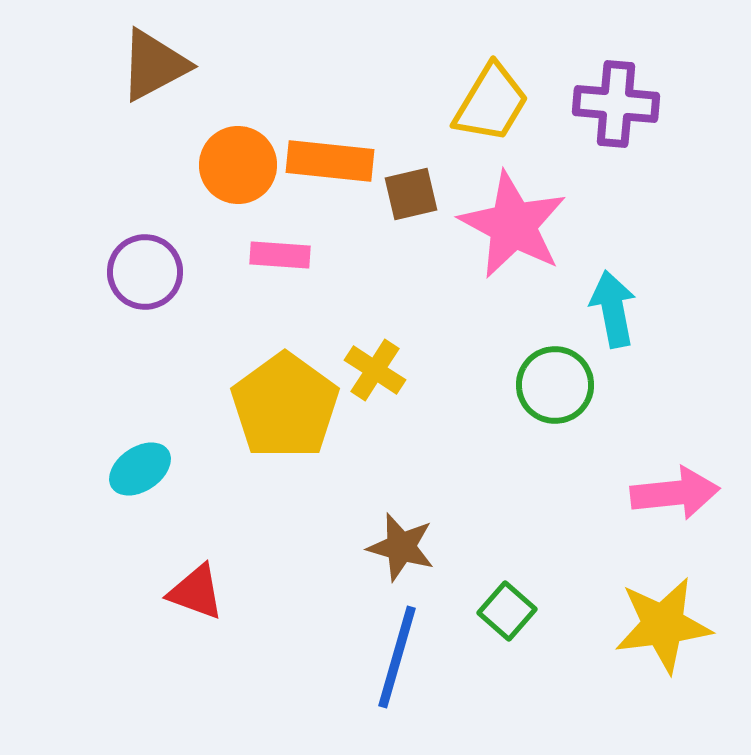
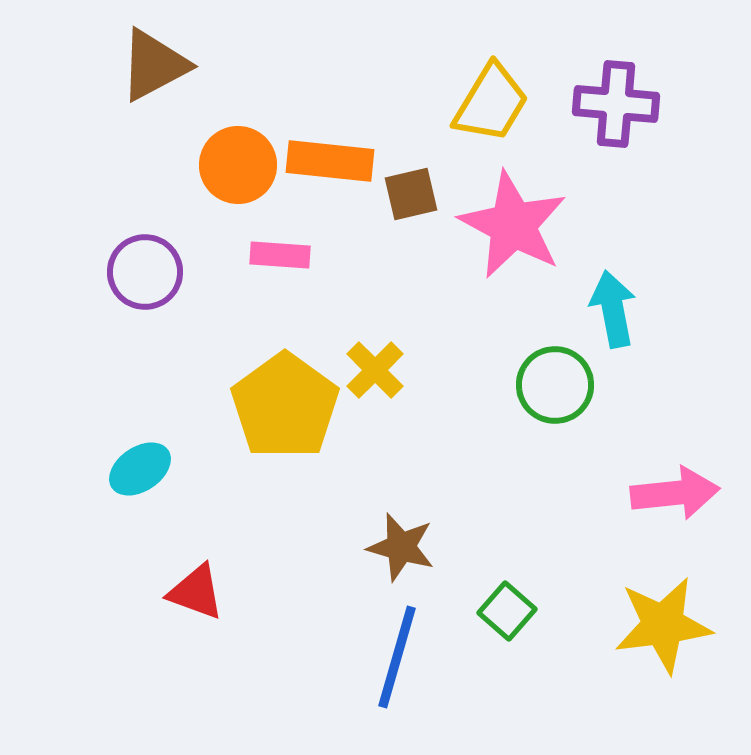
yellow cross: rotated 12 degrees clockwise
